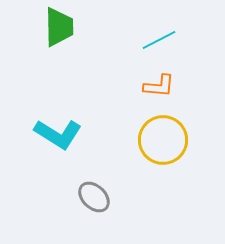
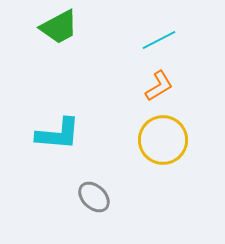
green trapezoid: rotated 63 degrees clockwise
orange L-shape: rotated 36 degrees counterclockwise
cyan L-shape: rotated 27 degrees counterclockwise
